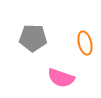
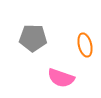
orange ellipse: moved 2 px down
